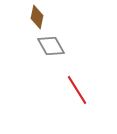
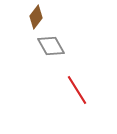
brown diamond: moved 1 px left; rotated 25 degrees clockwise
